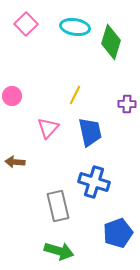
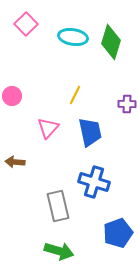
cyan ellipse: moved 2 px left, 10 px down
